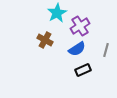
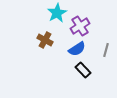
black rectangle: rotated 70 degrees clockwise
